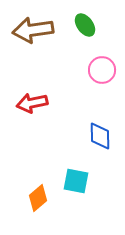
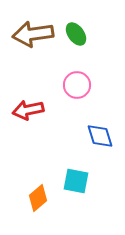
green ellipse: moved 9 px left, 9 px down
brown arrow: moved 4 px down
pink circle: moved 25 px left, 15 px down
red arrow: moved 4 px left, 7 px down
blue diamond: rotated 16 degrees counterclockwise
